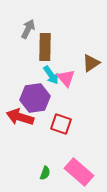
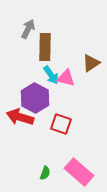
pink triangle: rotated 36 degrees counterclockwise
purple hexagon: rotated 24 degrees counterclockwise
